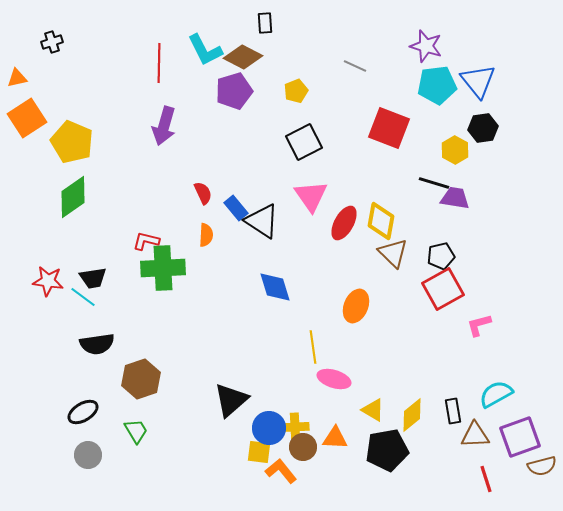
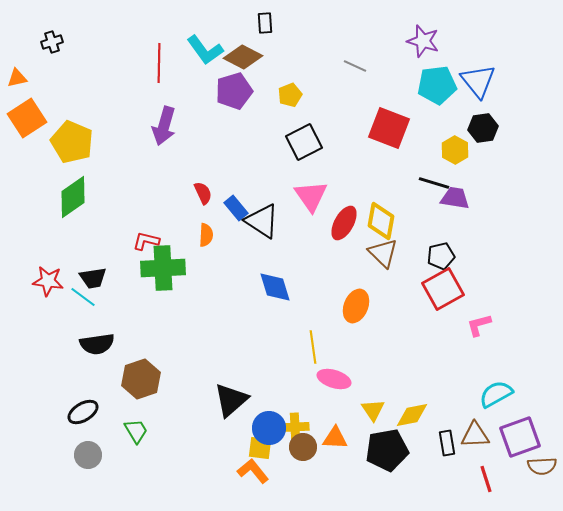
purple star at (426, 46): moved 3 px left, 5 px up
cyan L-shape at (205, 50): rotated 9 degrees counterclockwise
yellow pentagon at (296, 91): moved 6 px left, 4 px down
brown triangle at (393, 253): moved 10 px left
yellow triangle at (373, 410): rotated 25 degrees clockwise
black rectangle at (453, 411): moved 6 px left, 32 px down
yellow diamond at (412, 415): rotated 28 degrees clockwise
yellow square at (259, 452): moved 1 px right, 4 px up
brown semicircle at (542, 466): rotated 12 degrees clockwise
orange L-shape at (281, 471): moved 28 px left
